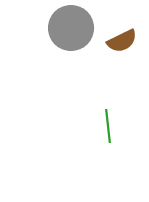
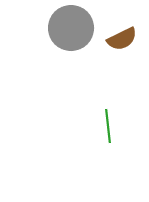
brown semicircle: moved 2 px up
